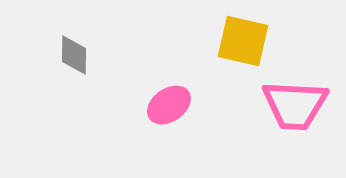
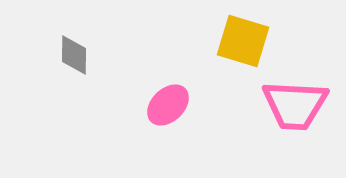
yellow square: rotated 4 degrees clockwise
pink ellipse: moved 1 px left; rotated 9 degrees counterclockwise
